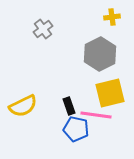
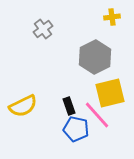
gray hexagon: moved 5 px left, 3 px down
pink line: moved 1 px right; rotated 40 degrees clockwise
